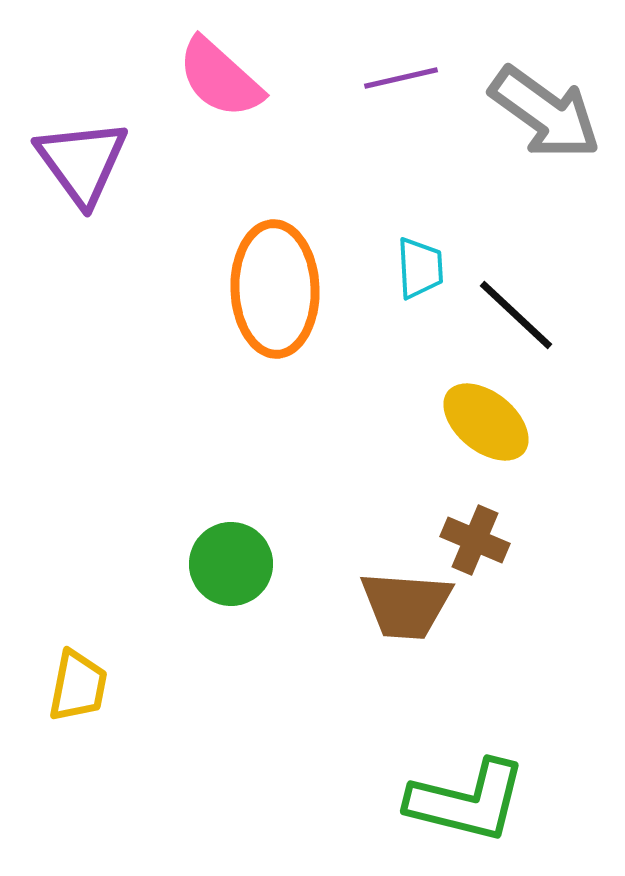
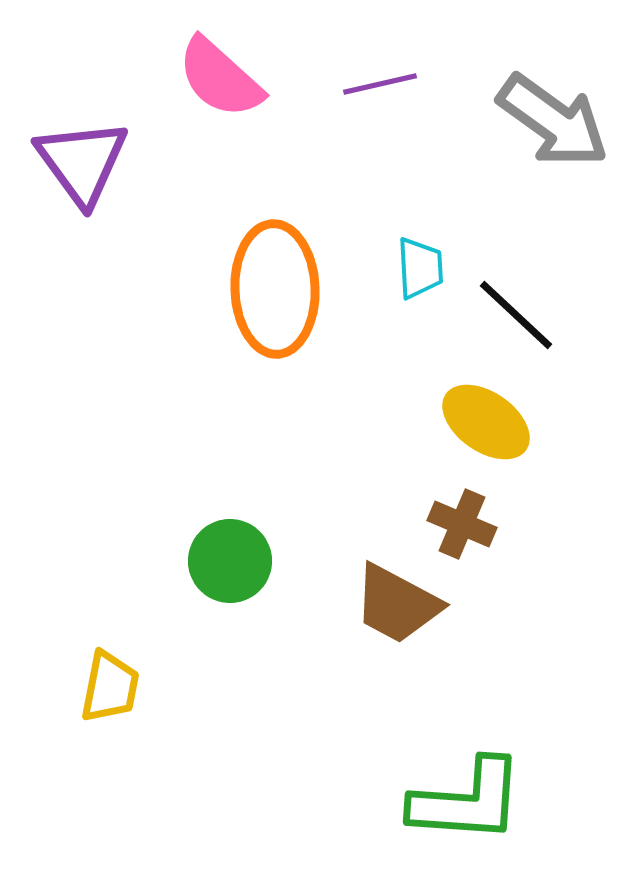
purple line: moved 21 px left, 6 px down
gray arrow: moved 8 px right, 8 px down
yellow ellipse: rotated 4 degrees counterclockwise
brown cross: moved 13 px left, 16 px up
green circle: moved 1 px left, 3 px up
brown trapezoid: moved 9 px left, 1 px up; rotated 24 degrees clockwise
yellow trapezoid: moved 32 px right, 1 px down
green L-shape: rotated 10 degrees counterclockwise
